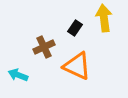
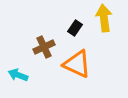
orange triangle: moved 2 px up
